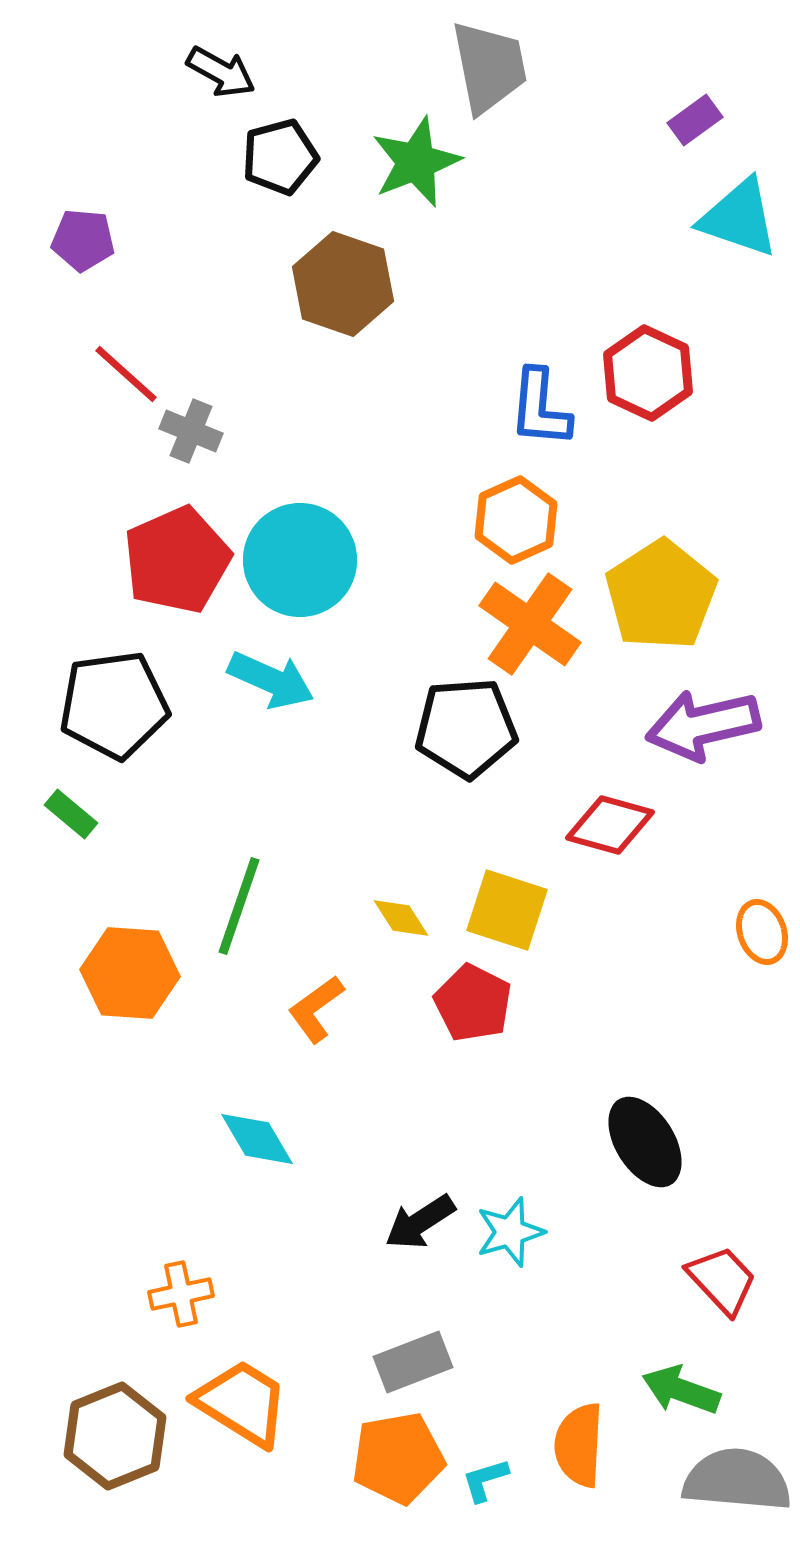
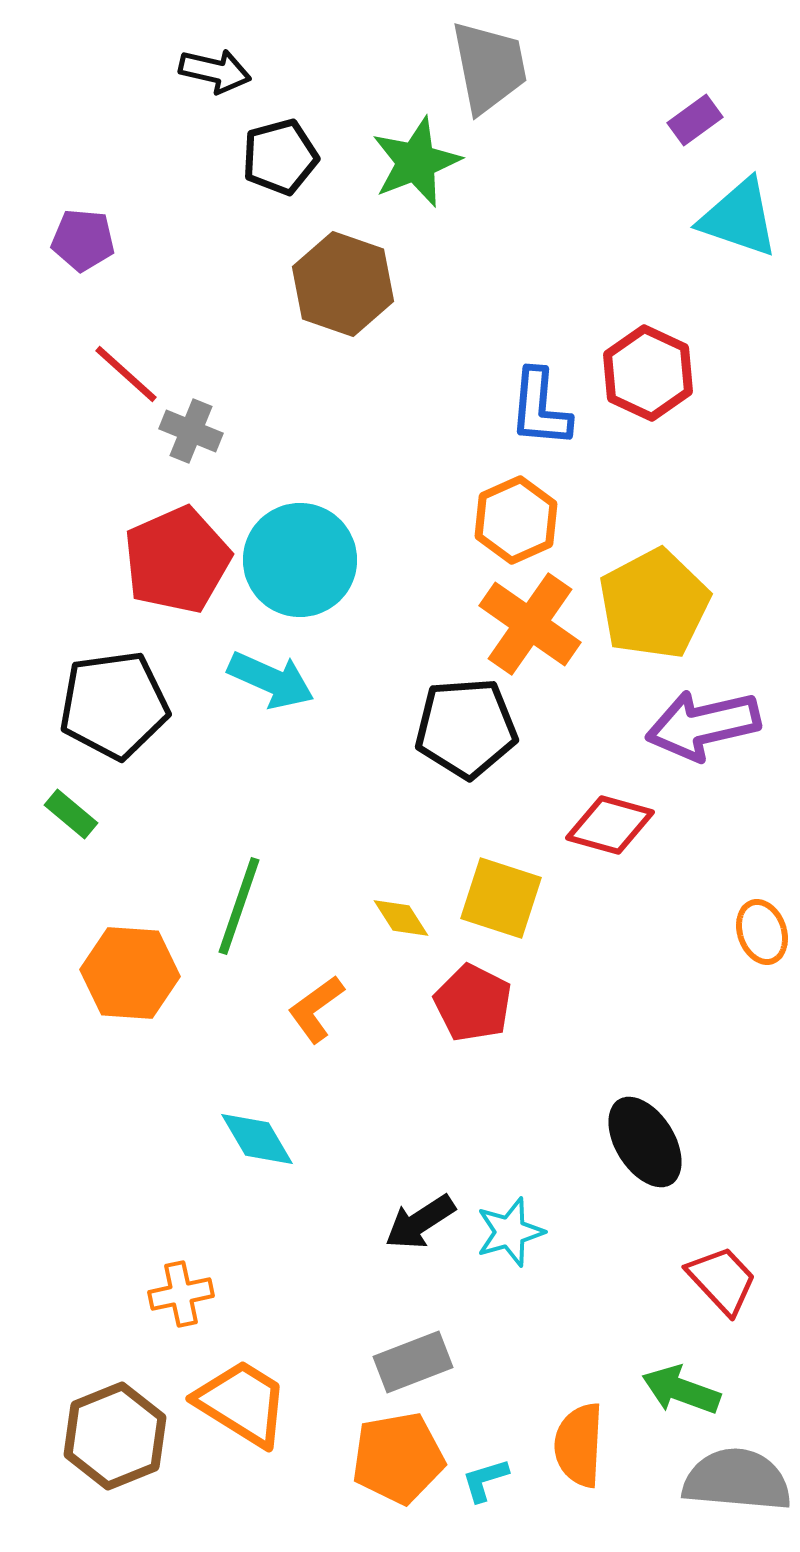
black arrow at (221, 72): moved 6 px left, 1 px up; rotated 16 degrees counterclockwise
yellow pentagon at (661, 595): moved 7 px left, 9 px down; rotated 5 degrees clockwise
yellow square at (507, 910): moved 6 px left, 12 px up
